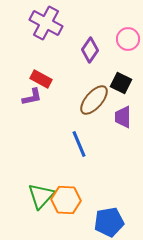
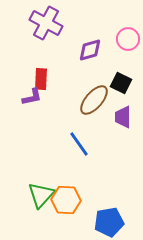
purple diamond: rotated 40 degrees clockwise
red rectangle: rotated 65 degrees clockwise
blue line: rotated 12 degrees counterclockwise
green triangle: moved 1 px up
